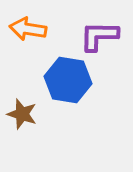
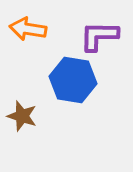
blue hexagon: moved 5 px right
brown star: moved 2 px down
